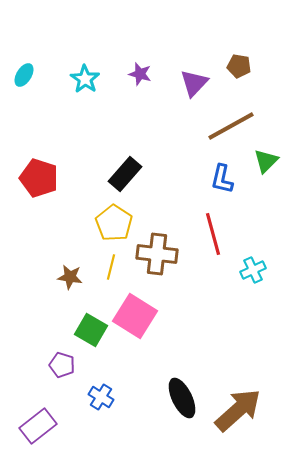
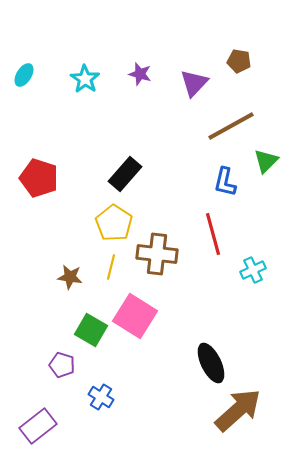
brown pentagon: moved 5 px up
blue L-shape: moved 3 px right, 3 px down
black ellipse: moved 29 px right, 35 px up
